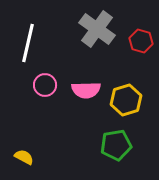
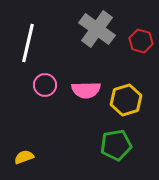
yellow semicircle: rotated 48 degrees counterclockwise
